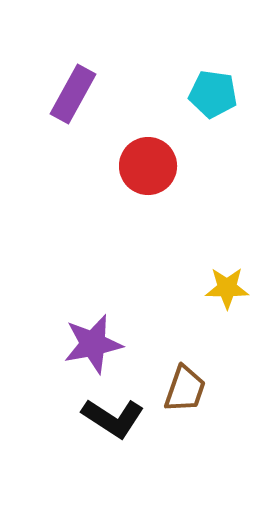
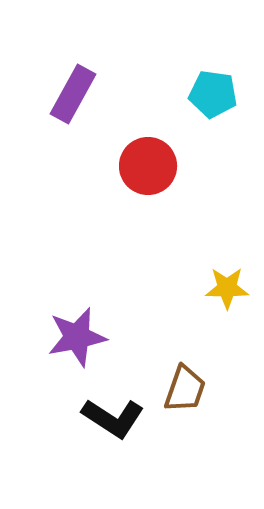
purple star: moved 16 px left, 7 px up
